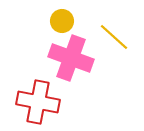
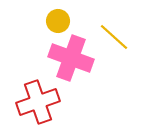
yellow circle: moved 4 px left
red cross: rotated 30 degrees counterclockwise
